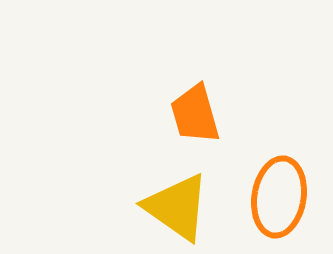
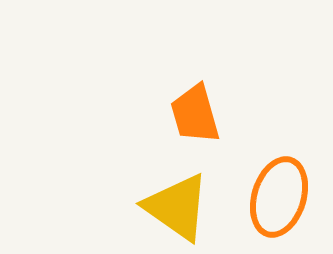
orange ellipse: rotated 8 degrees clockwise
